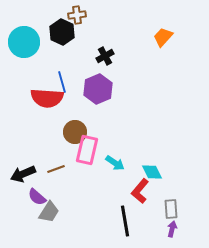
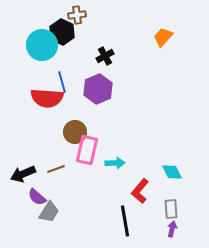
cyan circle: moved 18 px right, 3 px down
cyan arrow: rotated 36 degrees counterclockwise
cyan diamond: moved 20 px right
